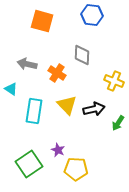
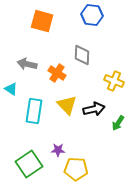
purple star: rotated 24 degrees counterclockwise
